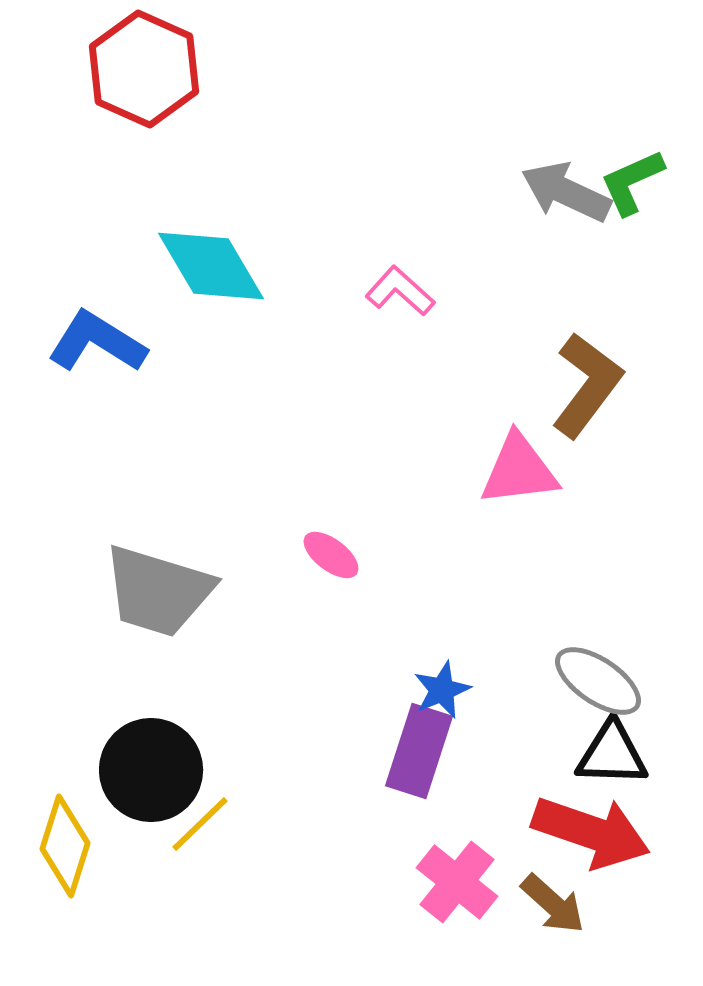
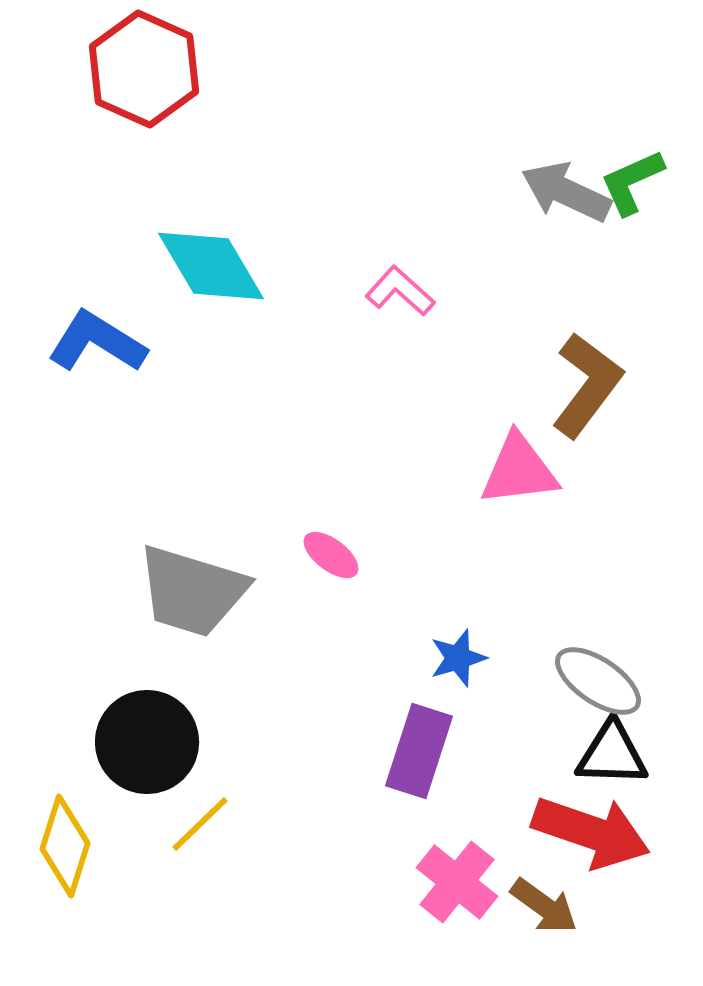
gray trapezoid: moved 34 px right
blue star: moved 16 px right, 32 px up; rotated 6 degrees clockwise
black circle: moved 4 px left, 28 px up
brown arrow: moved 9 px left, 2 px down; rotated 6 degrees counterclockwise
